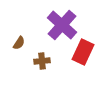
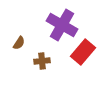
purple cross: rotated 12 degrees counterclockwise
red rectangle: rotated 15 degrees clockwise
